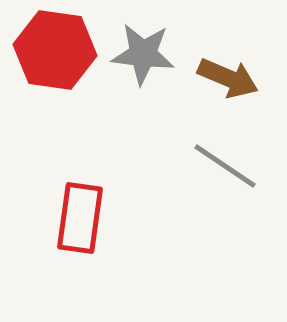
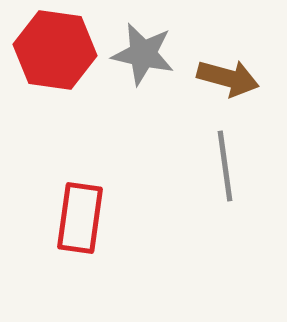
gray star: rotated 6 degrees clockwise
brown arrow: rotated 8 degrees counterclockwise
gray line: rotated 48 degrees clockwise
